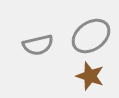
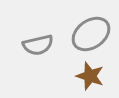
gray ellipse: moved 2 px up
